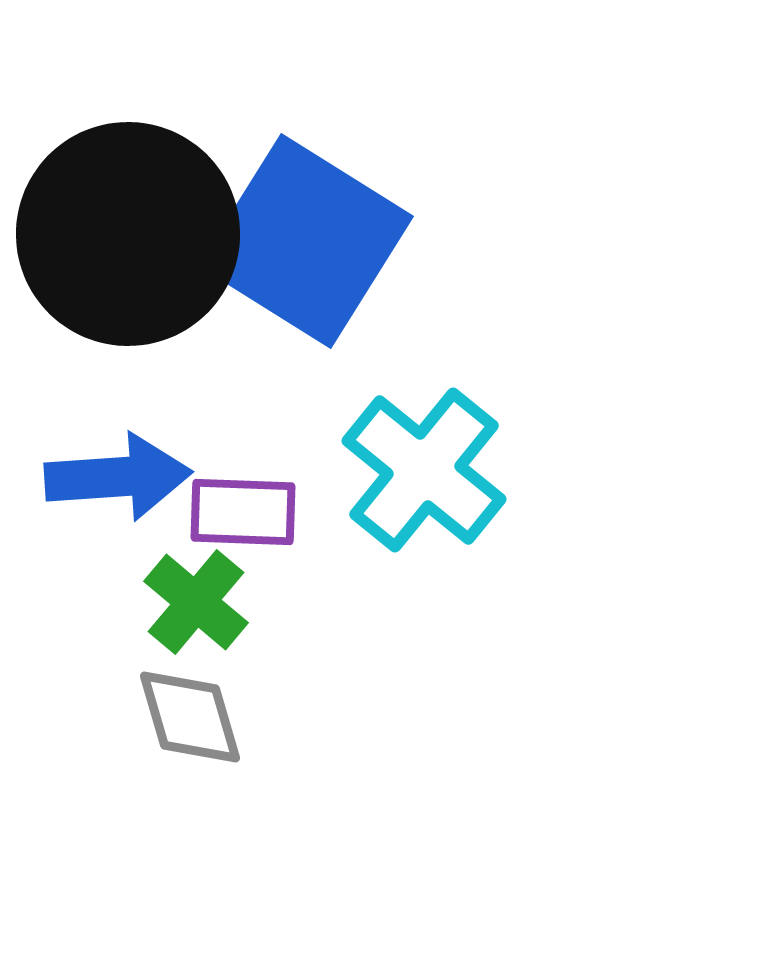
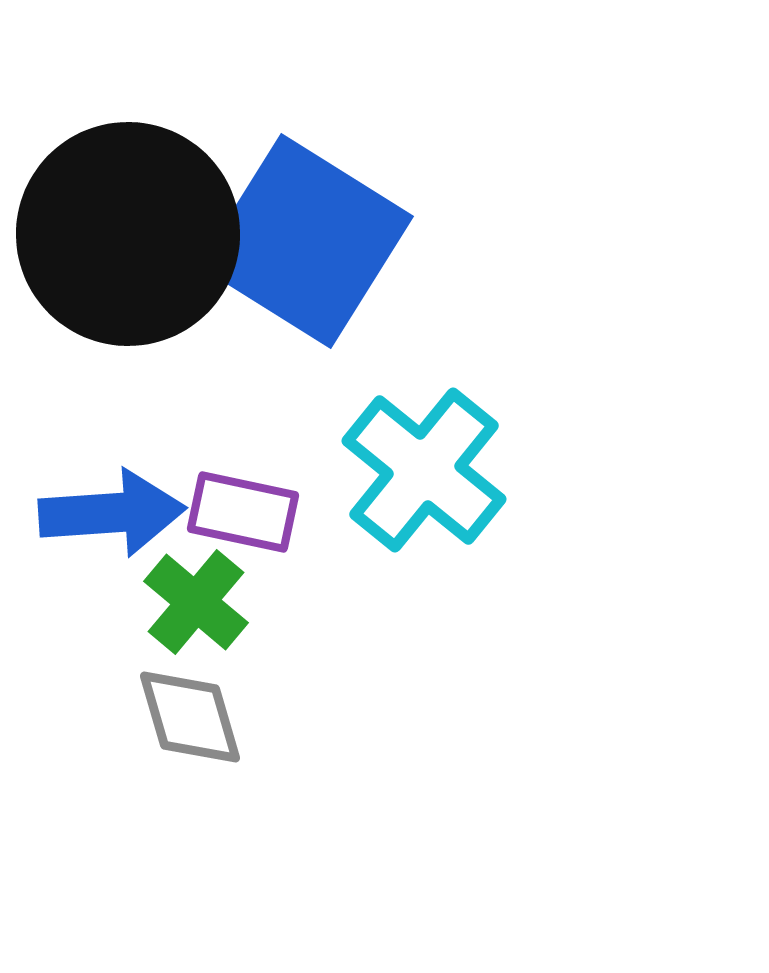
blue arrow: moved 6 px left, 36 px down
purple rectangle: rotated 10 degrees clockwise
